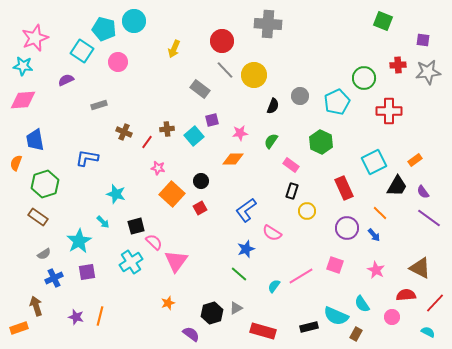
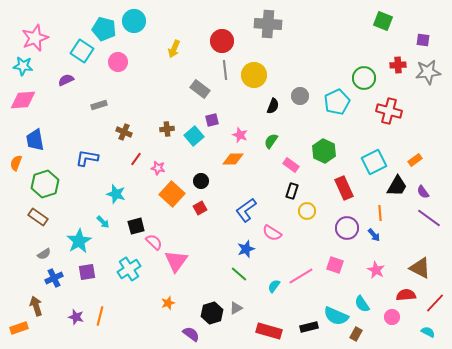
gray line at (225, 70): rotated 36 degrees clockwise
red cross at (389, 111): rotated 15 degrees clockwise
pink star at (240, 133): moved 2 px down; rotated 28 degrees clockwise
red line at (147, 142): moved 11 px left, 17 px down
green hexagon at (321, 142): moved 3 px right, 9 px down
orange line at (380, 213): rotated 42 degrees clockwise
cyan cross at (131, 262): moved 2 px left, 7 px down
red rectangle at (263, 331): moved 6 px right
